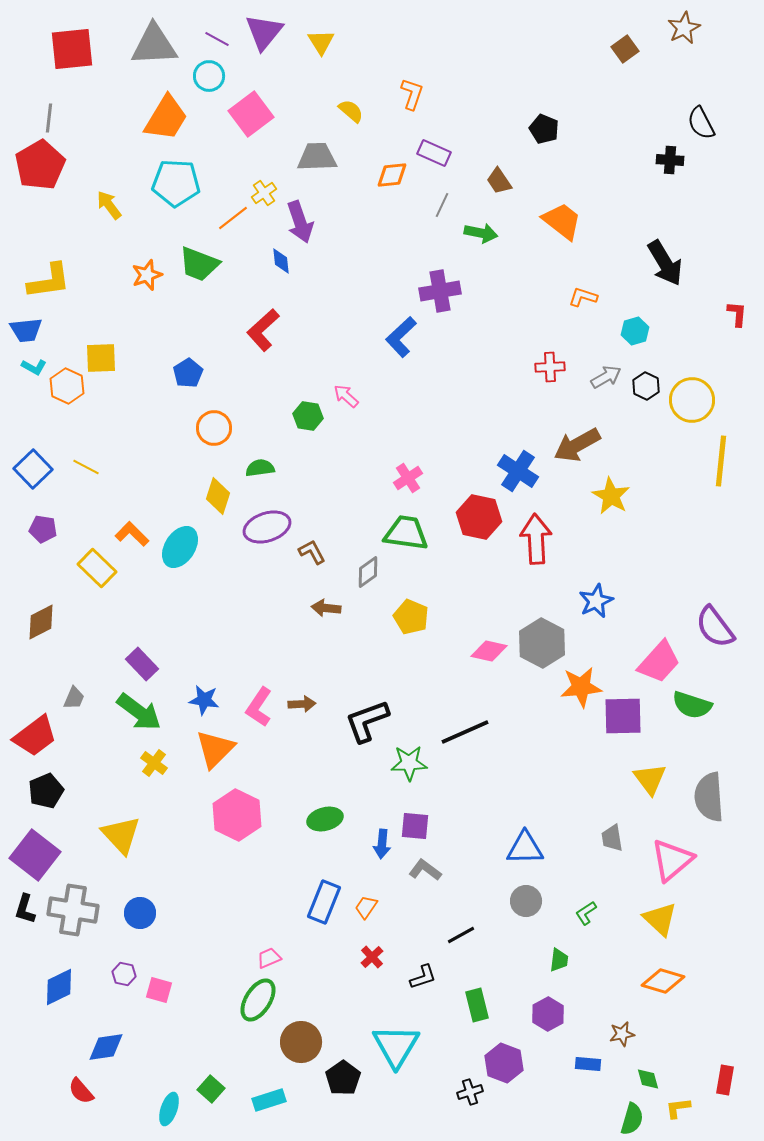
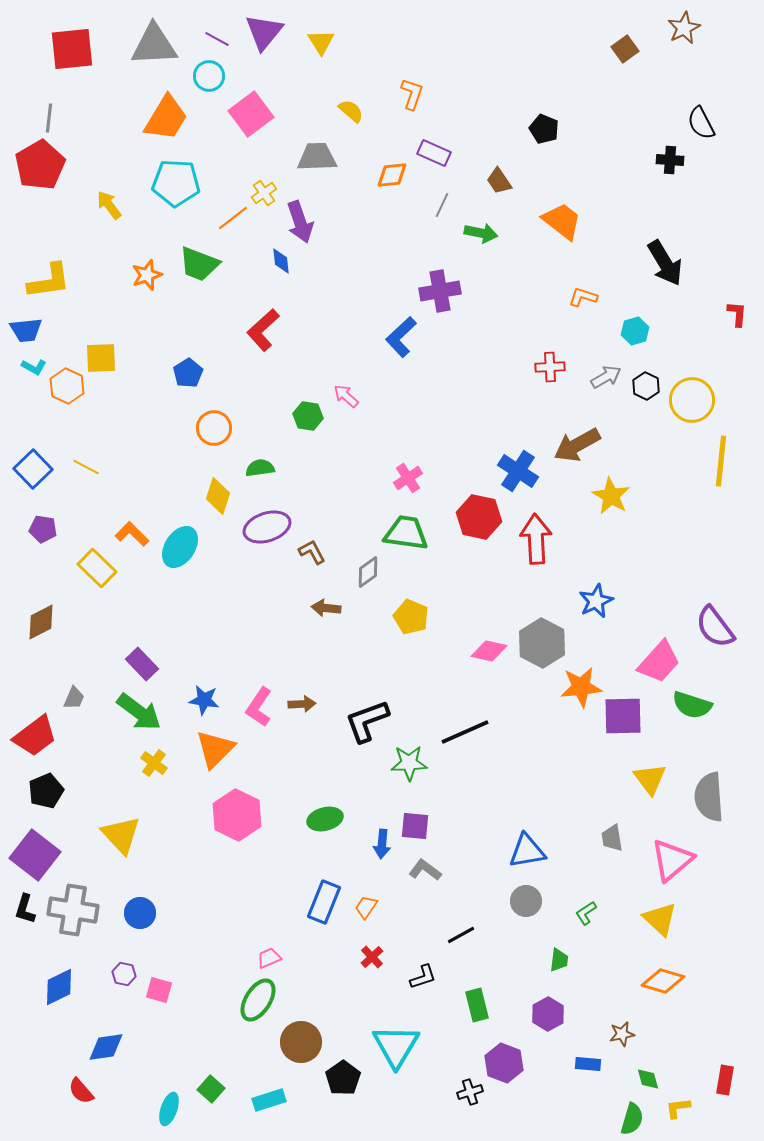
blue triangle at (525, 848): moved 2 px right, 3 px down; rotated 9 degrees counterclockwise
